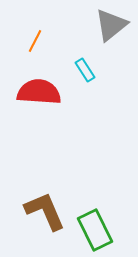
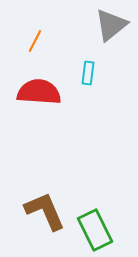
cyan rectangle: moved 3 px right, 3 px down; rotated 40 degrees clockwise
